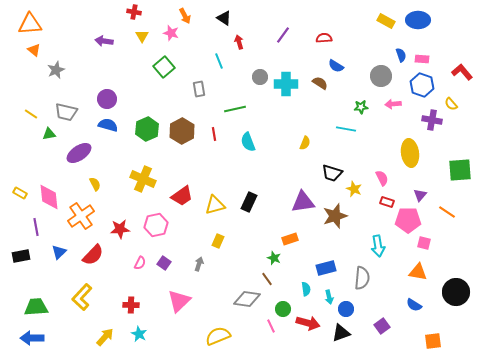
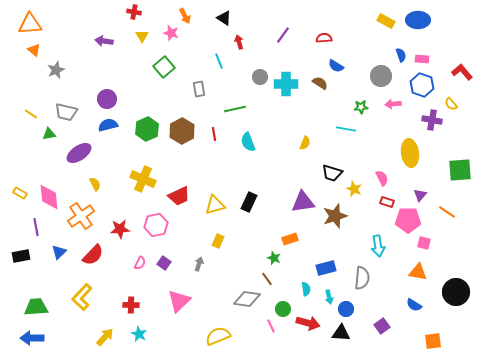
blue semicircle at (108, 125): rotated 30 degrees counterclockwise
red trapezoid at (182, 196): moved 3 px left; rotated 10 degrees clockwise
black triangle at (341, 333): rotated 24 degrees clockwise
